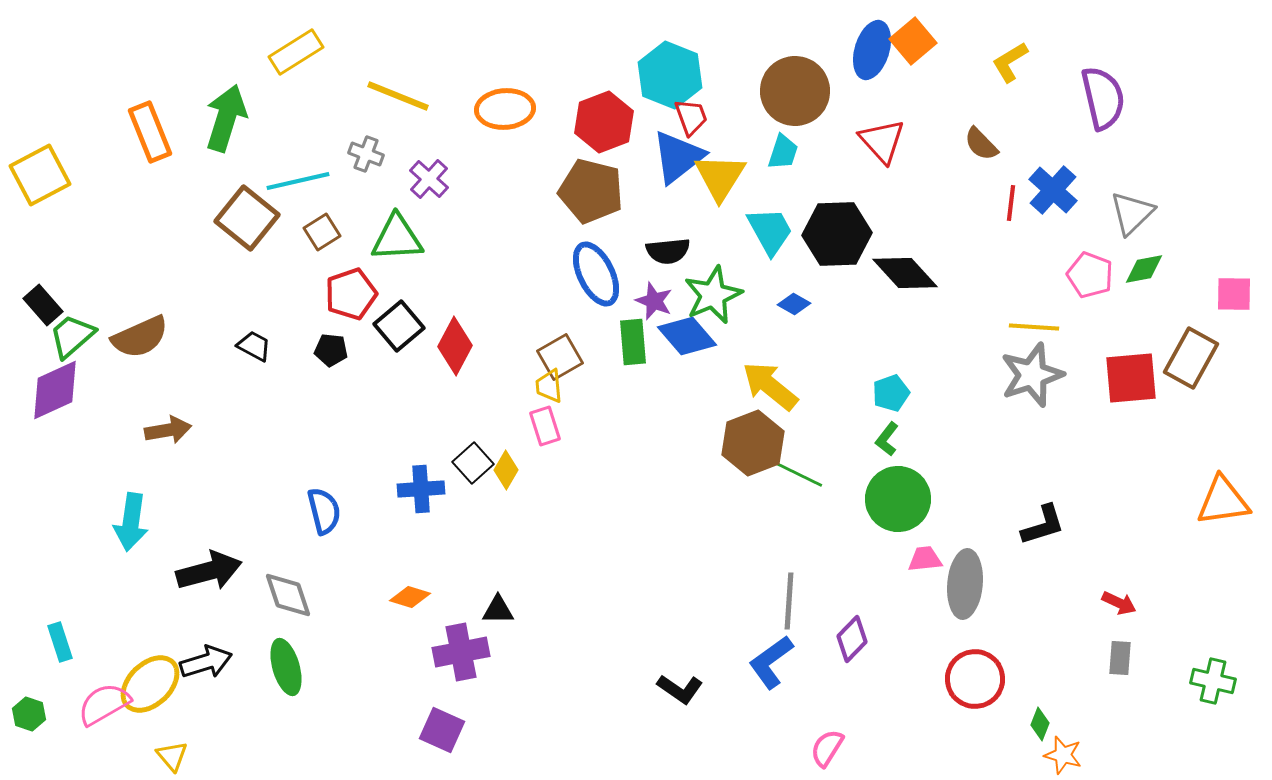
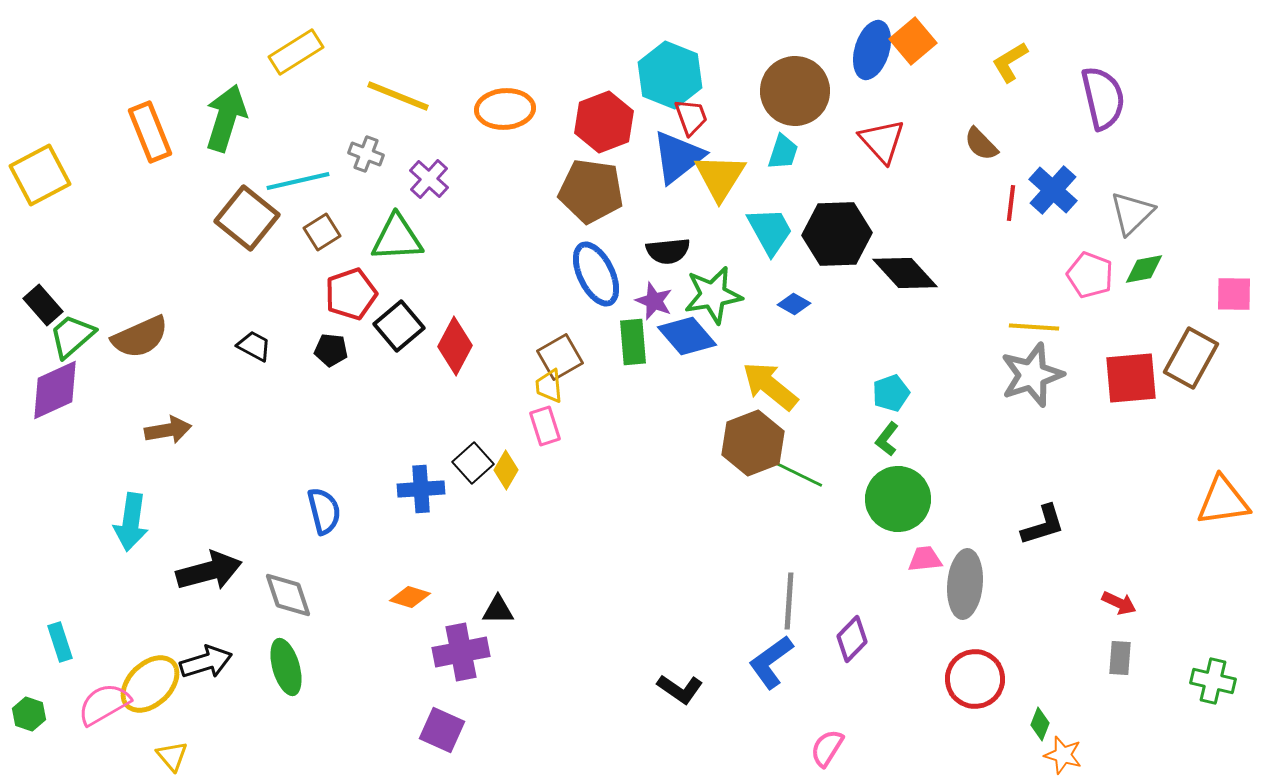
brown pentagon at (591, 191): rotated 6 degrees counterclockwise
green star at (713, 295): rotated 14 degrees clockwise
